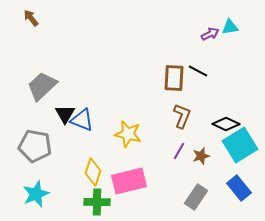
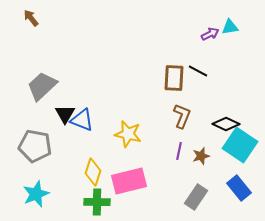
cyan square: rotated 24 degrees counterclockwise
purple line: rotated 18 degrees counterclockwise
